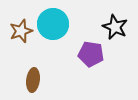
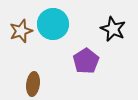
black star: moved 2 px left, 2 px down
purple pentagon: moved 5 px left, 7 px down; rotated 30 degrees clockwise
brown ellipse: moved 4 px down
